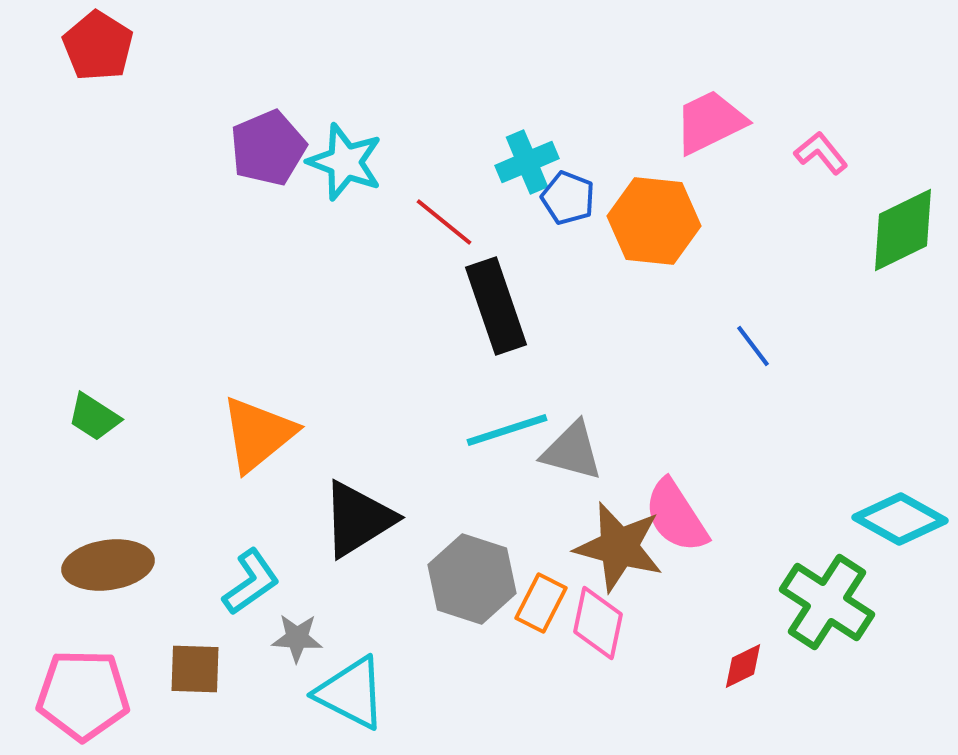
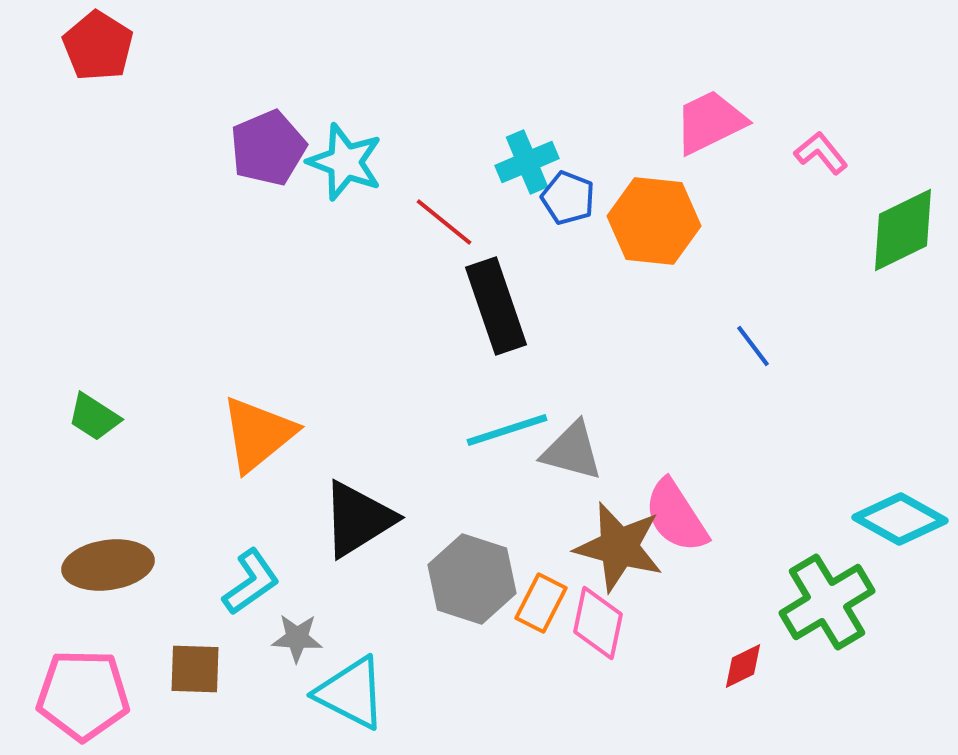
green cross: rotated 26 degrees clockwise
